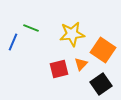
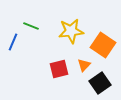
green line: moved 2 px up
yellow star: moved 1 px left, 3 px up
orange square: moved 5 px up
orange triangle: moved 3 px right, 1 px down
black square: moved 1 px left, 1 px up
